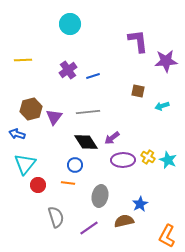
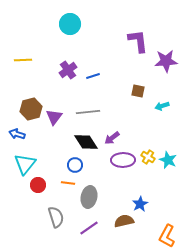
gray ellipse: moved 11 px left, 1 px down
